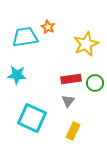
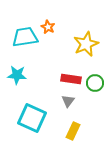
red rectangle: rotated 18 degrees clockwise
